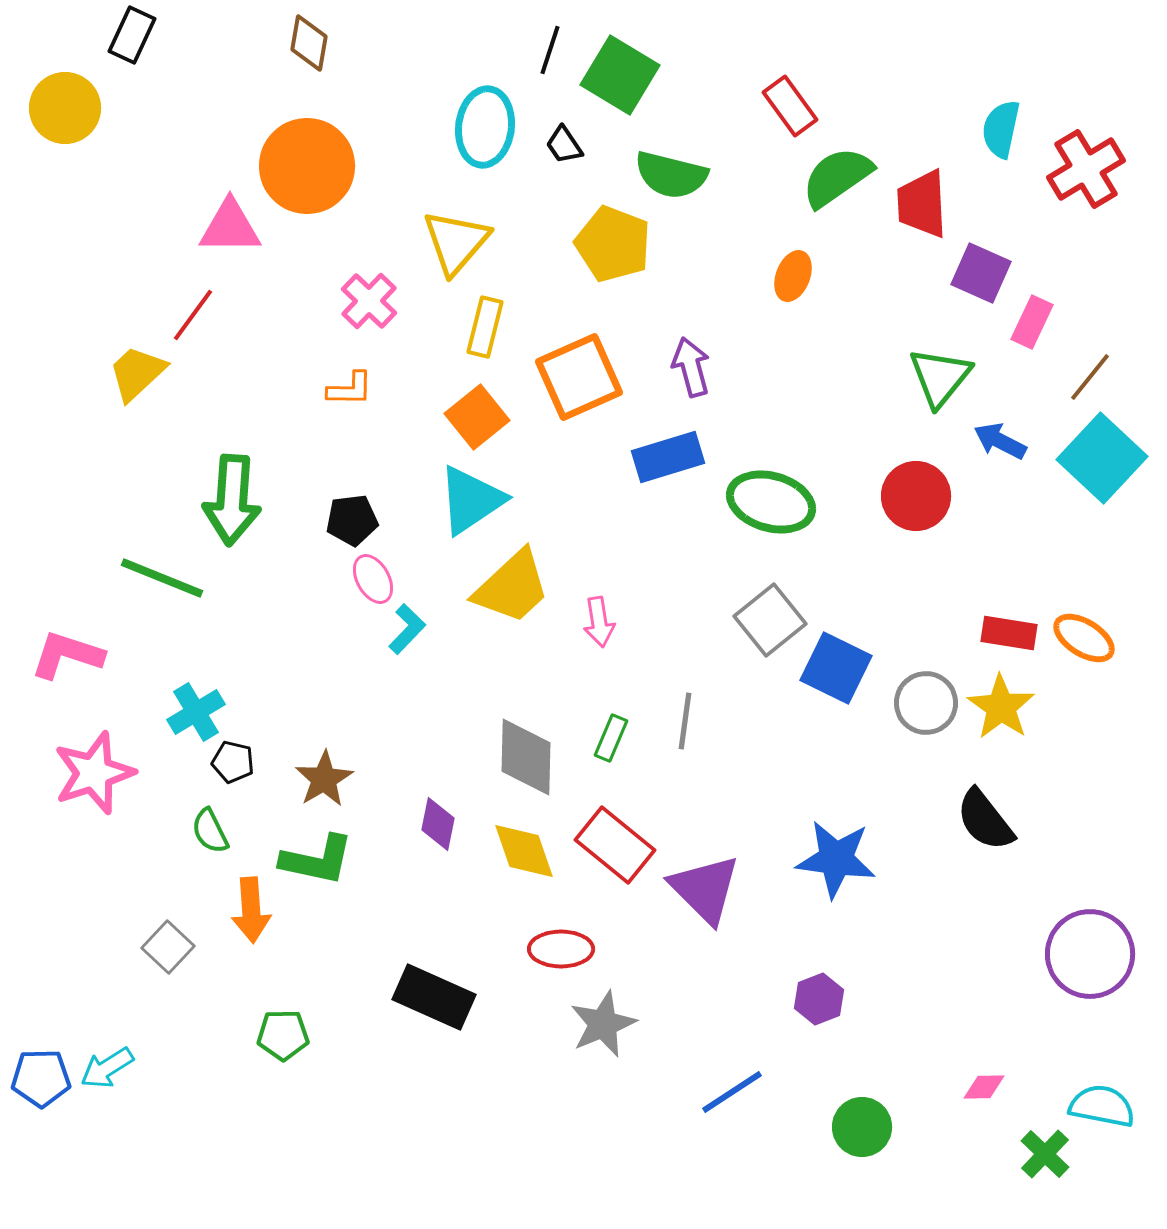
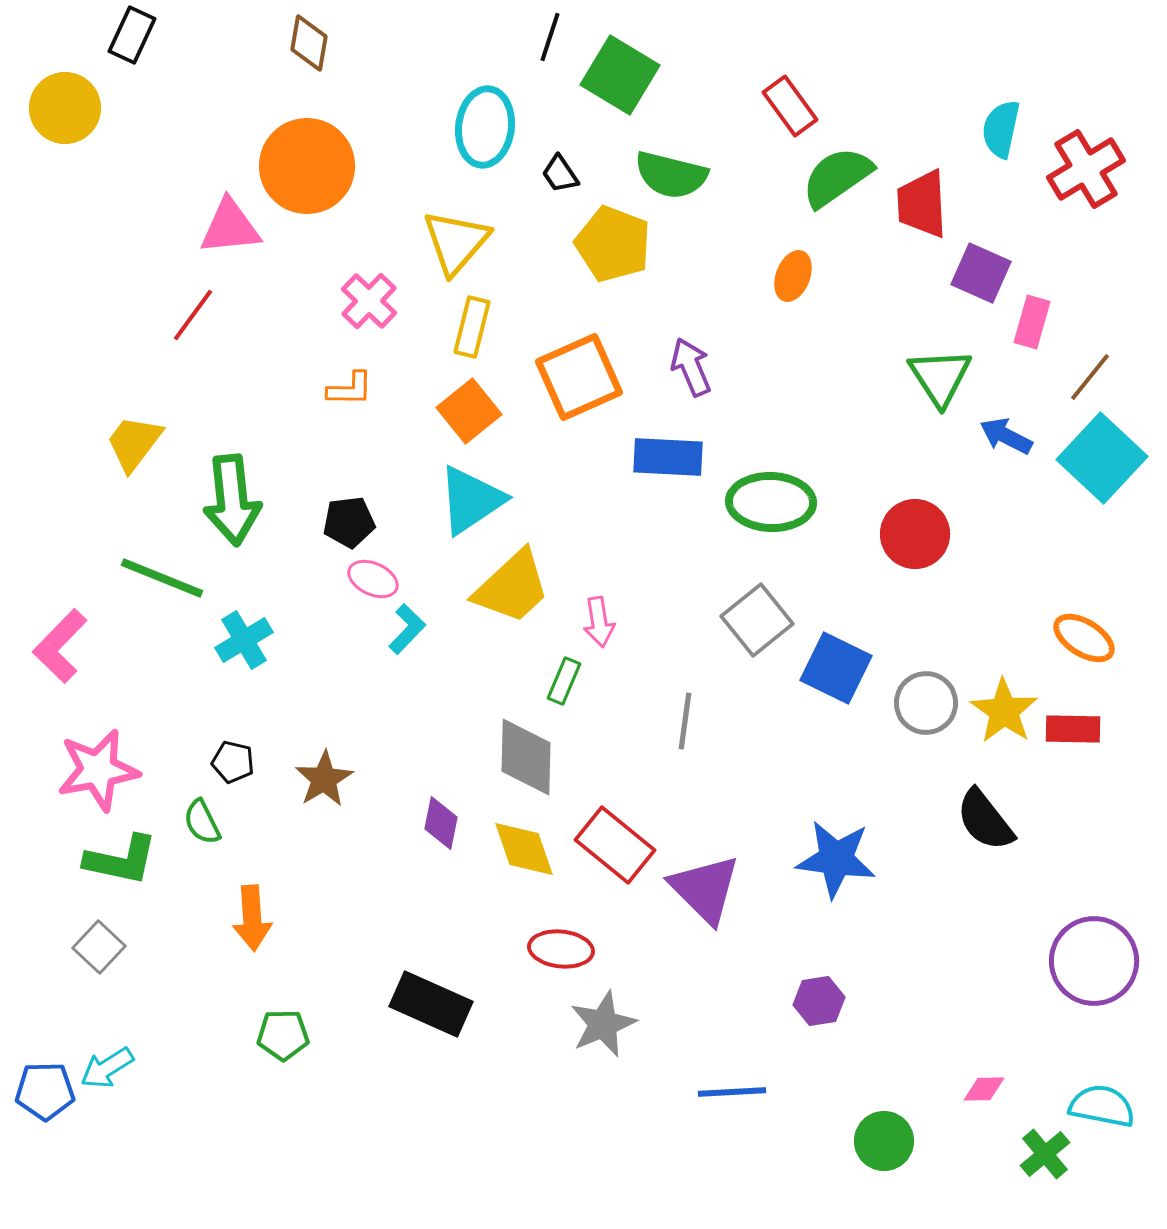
black line at (550, 50): moved 13 px up
black trapezoid at (564, 145): moved 4 px left, 29 px down
pink triangle at (230, 227): rotated 6 degrees counterclockwise
pink rectangle at (1032, 322): rotated 9 degrees counterclockwise
yellow rectangle at (485, 327): moved 13 px left
purple arrow at (691, 367): rotated 8 degrees counterclockwise
yellow trapezoid at (137, 373): moved 3 px left, 70 px down; rotated 10 degrees counterclockwise
green triangle at (940, 377): rotated 12 degrees counterclockwise
orange square at (477, 417): moved 8 px left, 6 px up
blue arrow at (1000, 441): moved 6 px right, 5 px up
blue rectangle at (668, 457): rotated 20 degrees clockwise
red circle at (916, 496): moved 1 px left, 38 px down
green arrow at (232, 500): rotated 10 degrees counterclockwise
green ellipse at (771, 502): rotated 14 degrees counterclockwise
black pentagon at (352, 520): moved 3 px left, 2 px down
pink ellipse at (373, 579): rotated 36 degrees counterclockwise
gray square at (770, 620): moved 13 px left
red rectangle at (1009, 633): moved 64 px right, 96 px down; rotated 8 degrees counterclockwise
pink L-shape at (67, 655): moved 7 px left, 9 px up; rotated 64 degrees counterclockwise
yellow star at (1001, 707): moved 3 px right, 4 px down
cyan cross at (196, 712): moved 48 px right, 72 px up
green rectangle at (611, 738): moved 47 px left, 57 px up
pink star at (94, 773): moved 4 px right, 3 px up; rotated 8 degrees clockwise
purple diamond at (438, 824): moved 3 px right, 1 px up
green semicircle at (210, 831): moved 8 px left, 9 px up
yellow diamond at (524, 851): moved 2 px up
green L-shape at (317, 860): moved 196 px left
orange arrow at (251, 910): moved 1 px right, 8 px down
gray square at (168, 947): moved 69 px left
red ellipse at (561, 949): rotated 6 degrees clockwise
purple circle at (1090, 954): moved 4 px right, 7 px down
black rectangle at (434, 997): moved 3 px left, 7 px down
purple hexagon at (819, 999): moved 2 px down; rotated 12 degrees clockwise
blue pentagon at (41, 1078): moved 4 px right, 13 px down
pink diamond at (984, 1087): moved 2 px down
blue line at (732, 1092): rotated 30 degrees clockwise
green circle at (862, 1127): moved 22 px right, 14 px down
green cross at (1045, 1154): rotated 6 degrees clockwise
